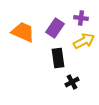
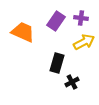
purple rectangle: moved 1 px right, 7 px up
yellow arrow: moved 1 px down
black rectangle: moved 1 px left, 5 px down; rotated 24 degrees clockwise
